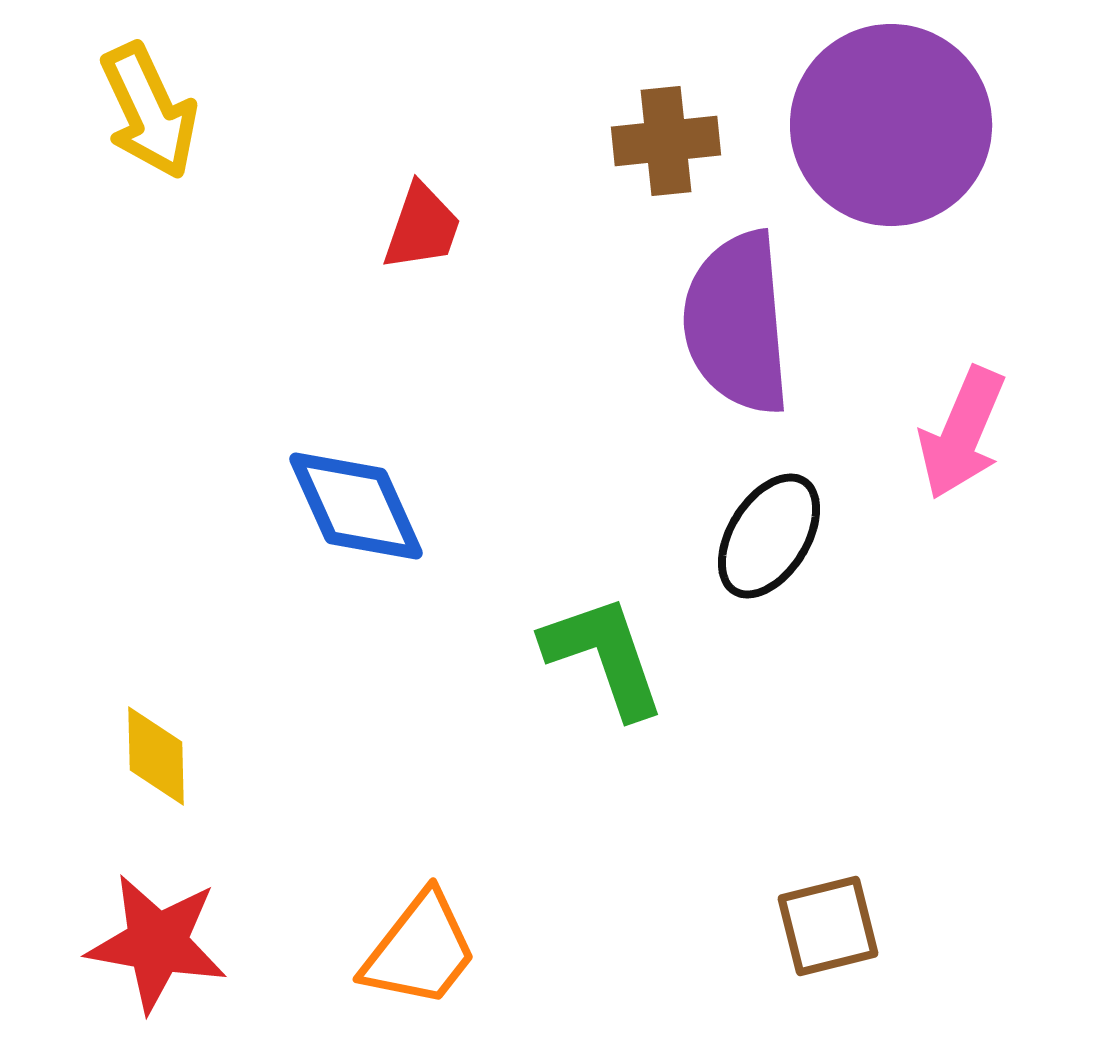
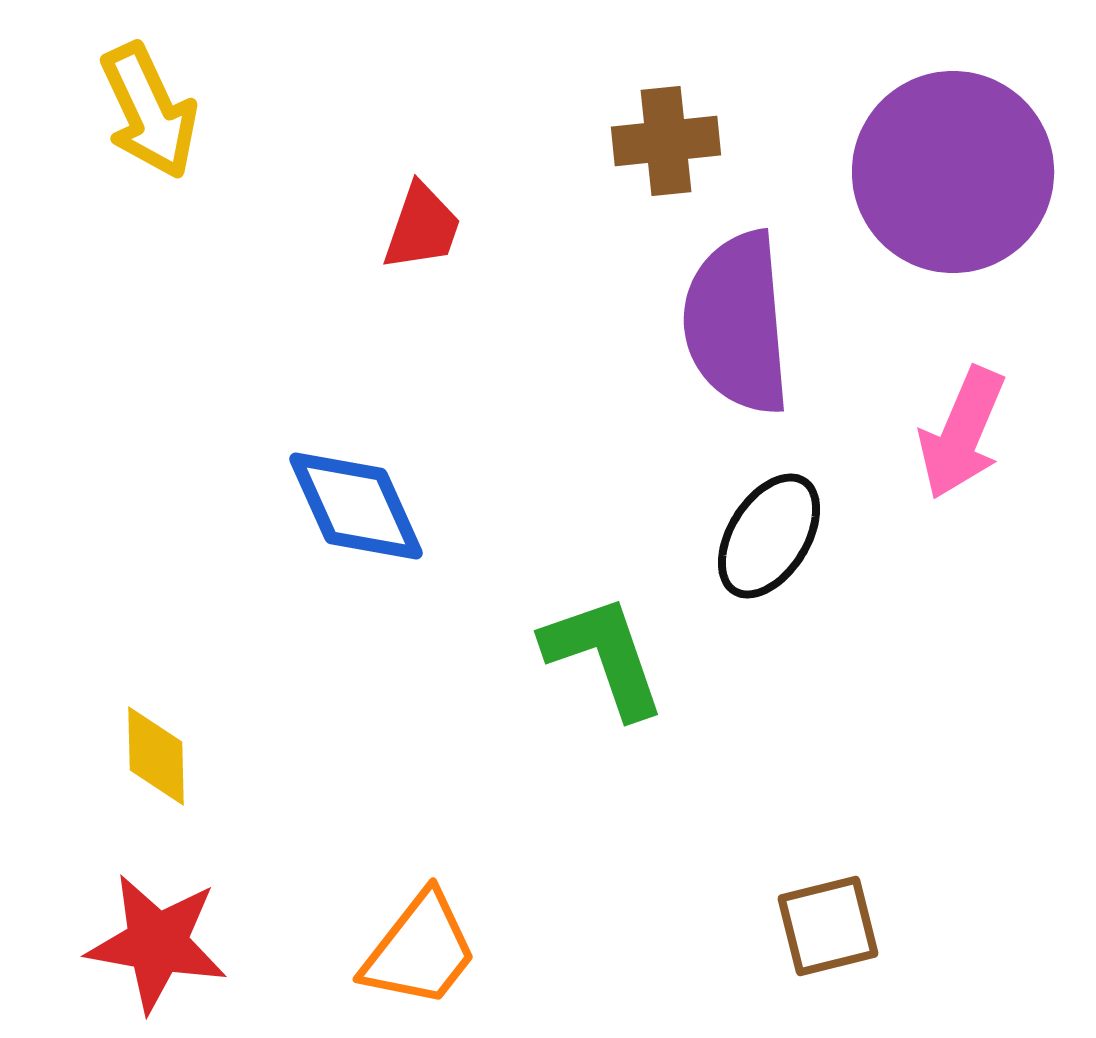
purple circle: moved 62 px right, 47 px down
